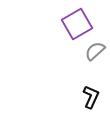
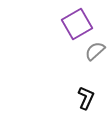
black L-shape: moved 5 px left, 1 px down
